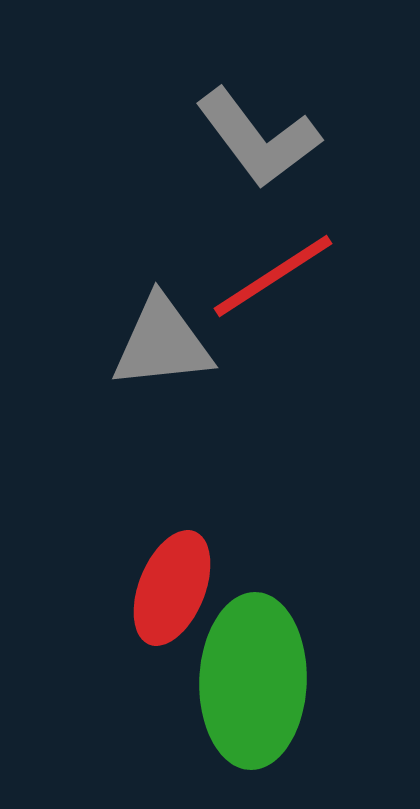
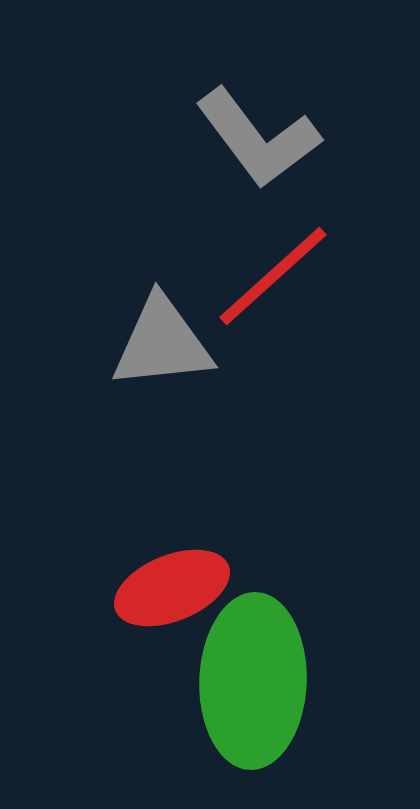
red line: rotated 9 degrees counterclockwise
red ellipse: rotated 46 degrees clockwise
